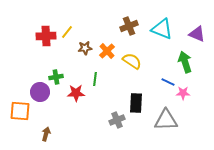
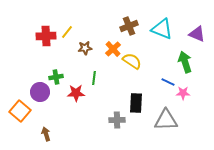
orange cross: moved 6 px right, 2 px up
green line: moved 1 px left, 1 px up
orange square: rotated 35 degrees clockwise
gray cross: rotated 21 degrees clockwise
brown arrow: rotated 32 degrees counterclockwise
